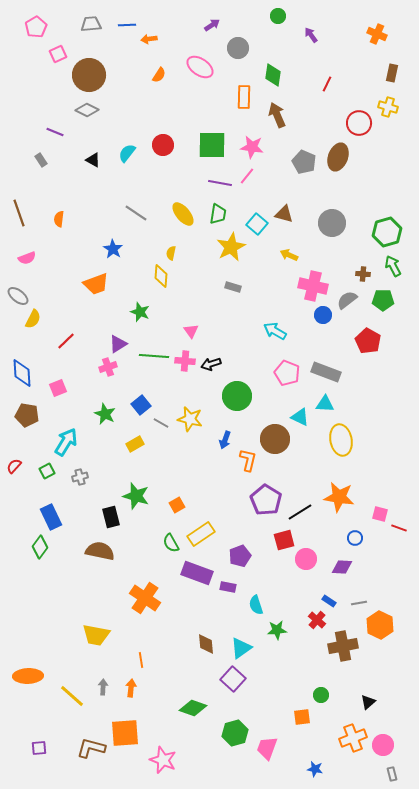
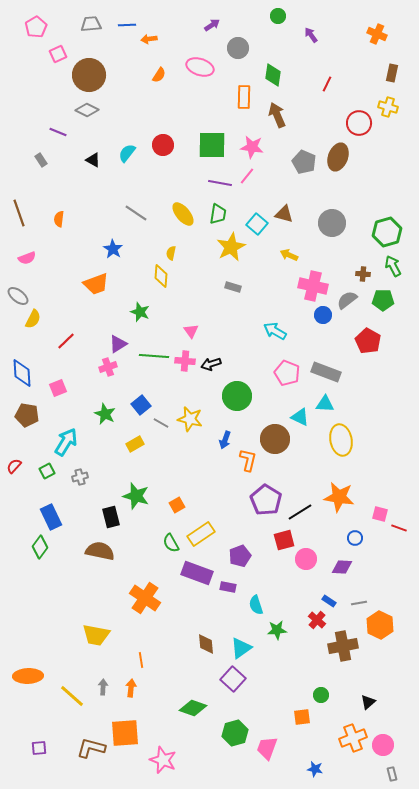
pink ellipse at (200, 67): rotated 16 degrees counterclockwise
purple line at (55, 132): moved 3 px right
